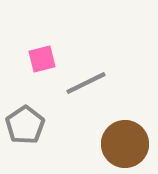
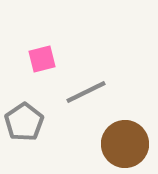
gray line: moved 9 px down
gray pentagon: moved 1 px left, 3 px up
